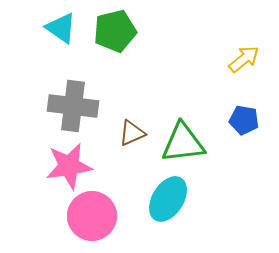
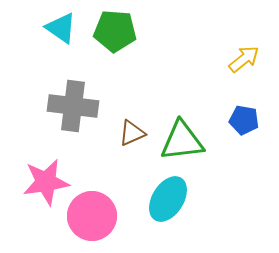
green pentagon: rotated 18 degrees clockwise
green triangle: moved 1 px left, 2 px up
pink star: moved 23 px left, 16 px down
